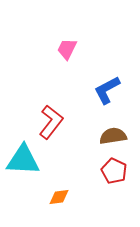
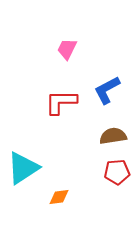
red L-shape: moved 10 px right, 20 px up; rotated 128 degrees counterclockwise
cyan triangle: moved 8 px down; rotated 36 degrees counterclockwise
red pentagon: moved 3 px right, 1 px down; rotated 30 degrees counterclockwise
